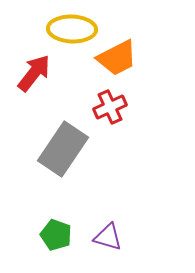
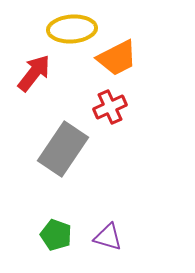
yellow ellipse: rotated 6 degrees counterclockwise
